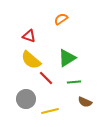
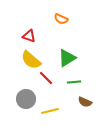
orange semicircle: rotated 120 degrees counterclockwise
